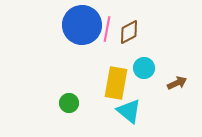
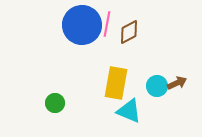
pink line: moved 5 px up
cyan circle: moved 13 px right, 18 px down
green circle: moved 14 px left
cyan triangle: rotated 16 degrees counterclockwise
